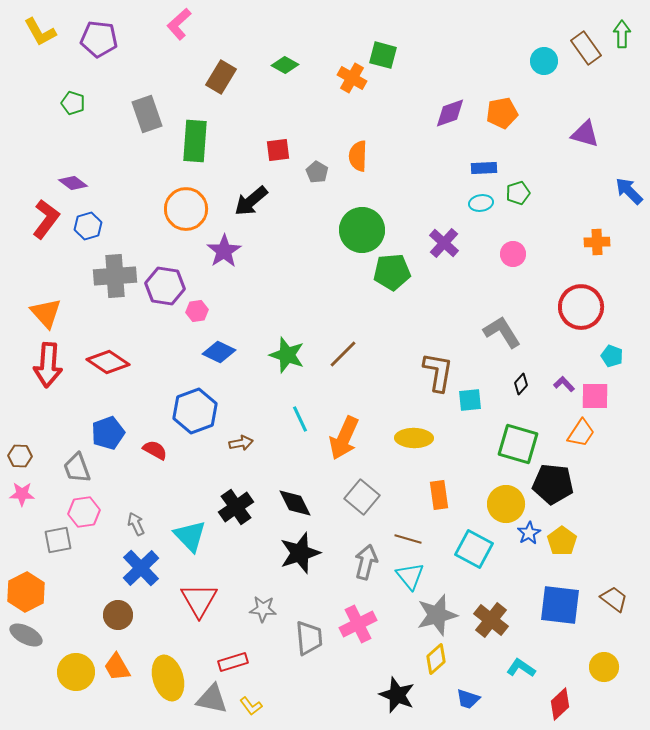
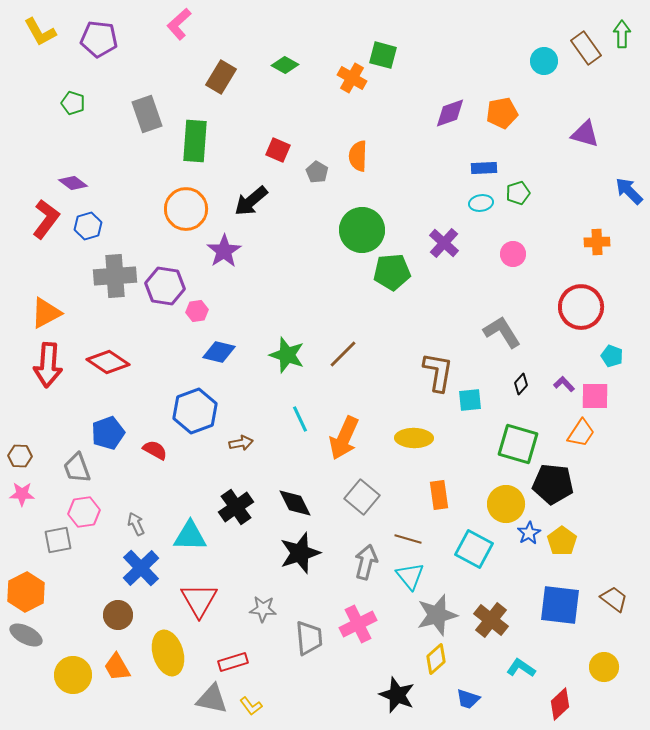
red square at (278, 150): rotated 30 degrees clockwise
orange triangle at (46, 313): rotated 44 degrees clockwise
blue diamond at (219, 352): rotated 12 degrees counterclockwise
cyan triangle at (190, 536): rotated 45 degrees counterclockwise
yellow circle at (76, 672): moved 3 px left, 3 px down
yellow ellipse at (168, 678): moved 25 px up
